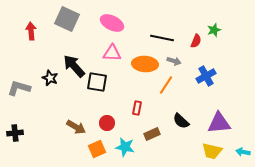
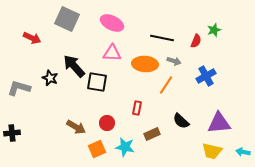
red arrow: moved 1 px right, 7 px down; rotated 120 degrees clockwise
black cross: moved 3 px left
